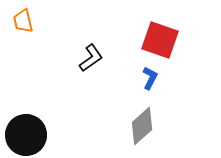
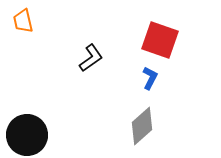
black circle: moved 1 px right
